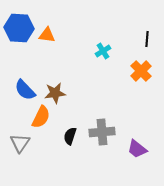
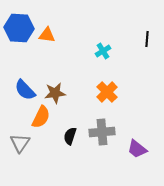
orange cross: moved 34 px left, 21 px down
